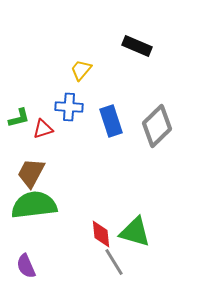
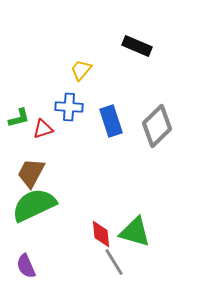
green semicircle: rotated 18 degrees counterclockwise
